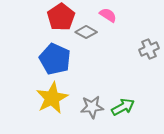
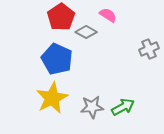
blue pentagon: moved 2 px right
